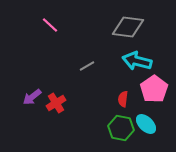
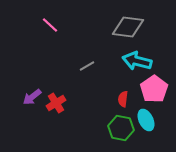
cyan ellipse: moved 4 px up; rotated 20 degrees clockwise
